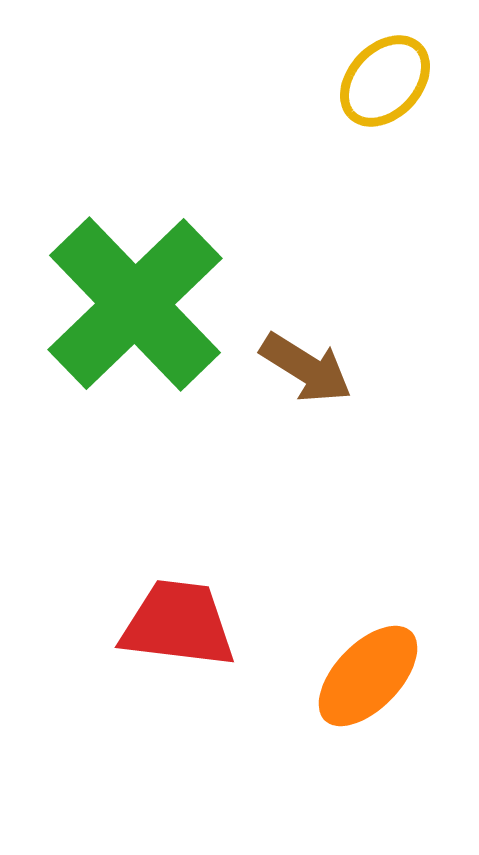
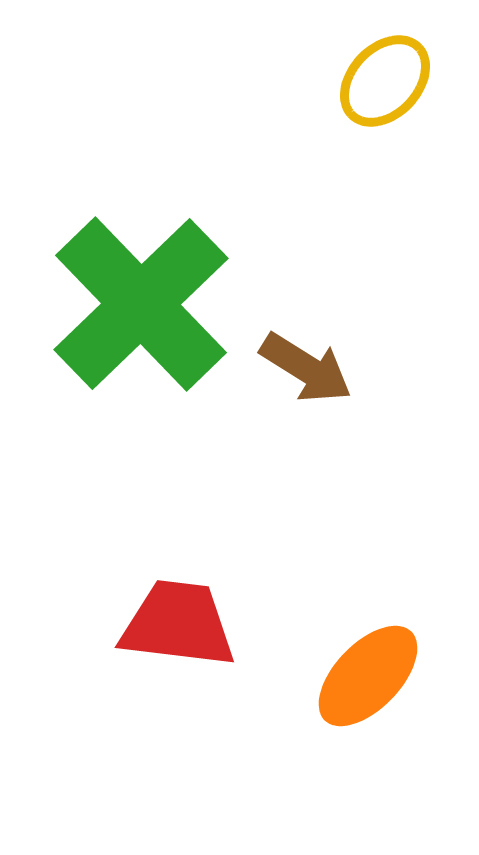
green cross: moved 6 px right
